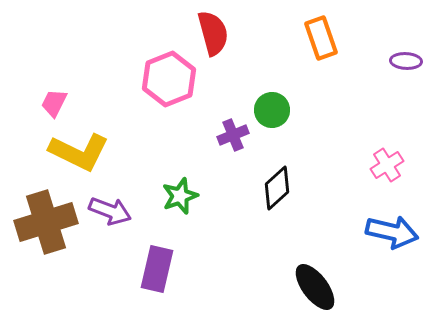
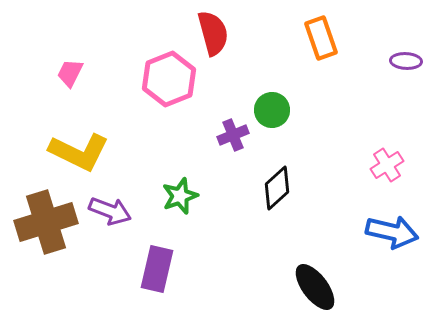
pink trapezoid: moved 16 px right, 30 px up
